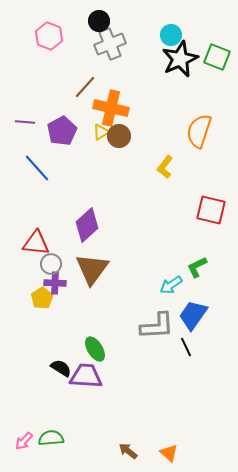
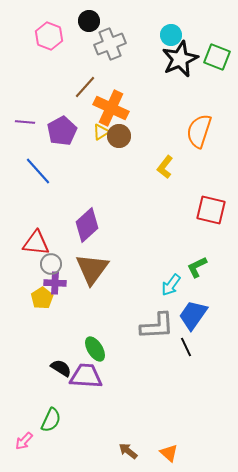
black circle: moved 10 px left
orange cross: rotated 12 degrees clockwise
blue line: moved 1 px right, 3 px down
cyan arrow: rotated 20 degrees counterclockwise
green semicircle: moved 18 px up; rotated 120 degrees clockwise
